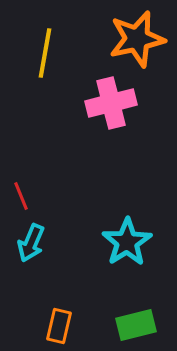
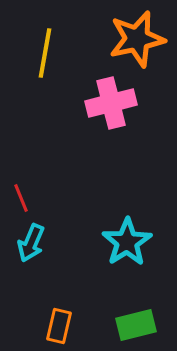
red line: moved 2 px down
